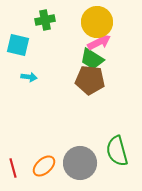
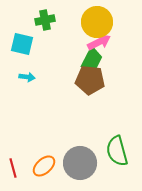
cyan square: moved 4 px right, 1 px up
green trapezoid: rotated 95 degrees counterclockwise
cyan arrow: moved 2 px left
